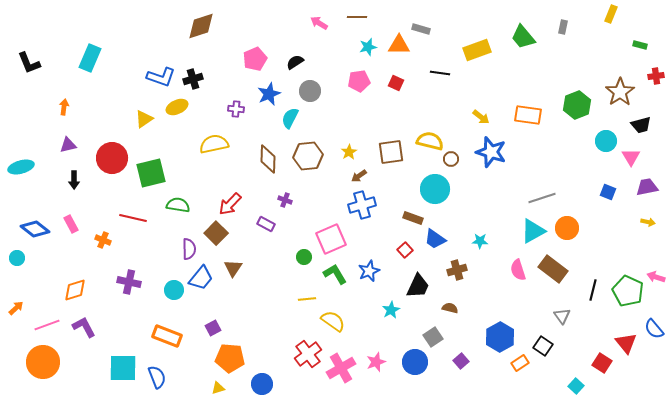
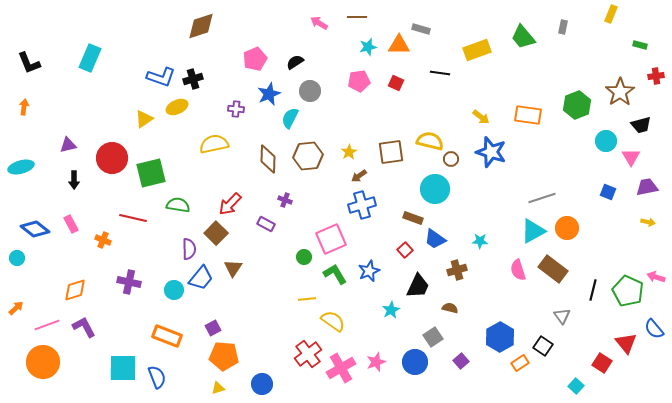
orange arrow at (64, 107): moved 40 px left
orange pentagon at (230, 358): moved 6 px left, 2 px up
